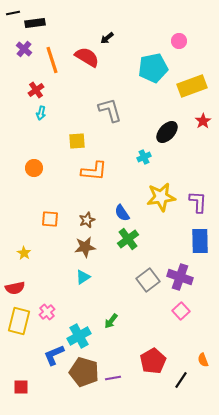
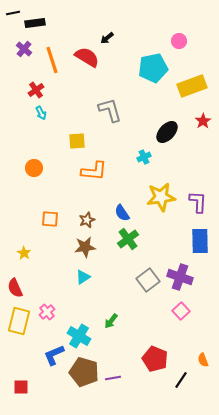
cyan arrow at (41, 113): rotated 40 degrees counterclockwise
red semicircle at (15, 288): rotated 78 degrees clockwise
cyan cross at (79, 336): rotated 30 degrees counterclockwise
red pentagon at (153, 361): moved 2 px right, 2 px up; rotated 20 degrees counterclockwise
